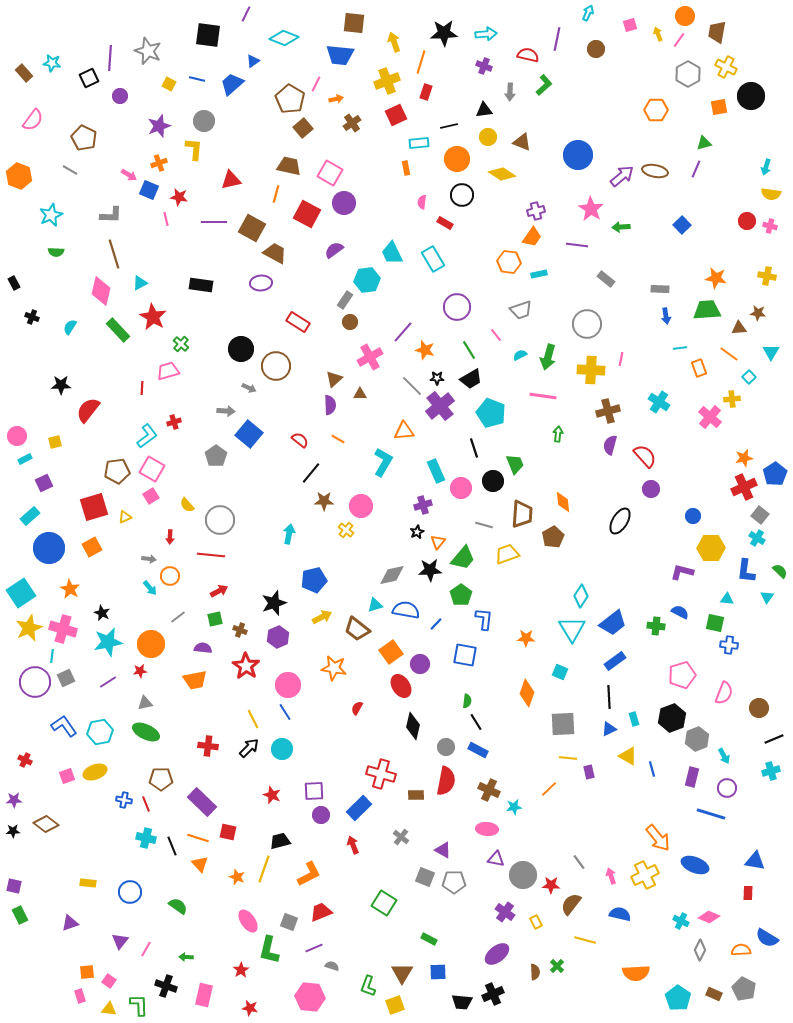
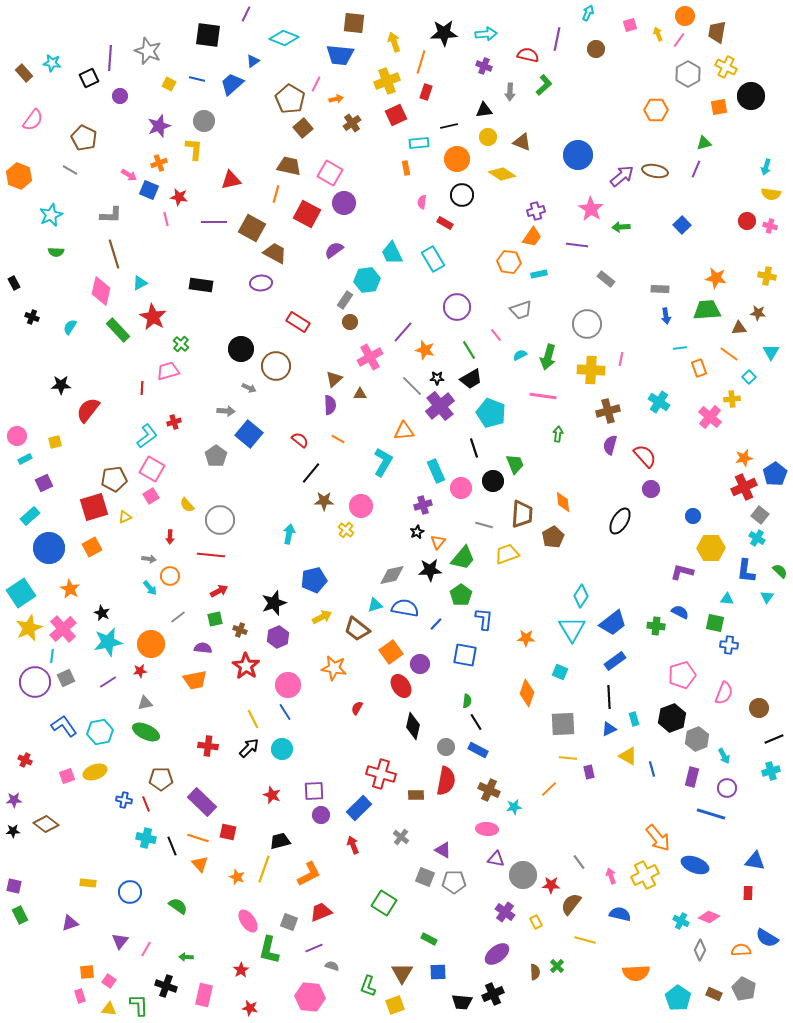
brown pentagon at (117, 471): moved 3 px left, 8 px down
blue semicircle at (406, 610): moved 1 px left, 2 px up
pink cross at (63, 629): rotated 32 degrees clockwise
